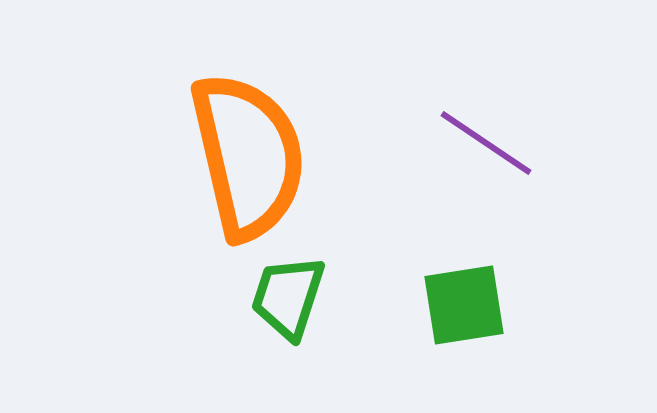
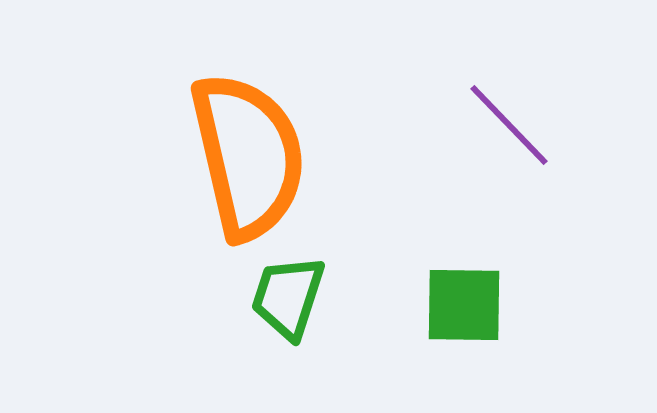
purple line: moved 23 px right, 18 px up; rotated 12 degrees clockwise
green square: rotated 10 degrees clockwise
